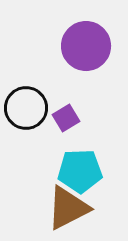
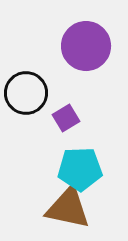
black circle: moved 15 px up
cyan pentagon: moved 2 px up
brown triangle: rotated 39 degrees clockwise
